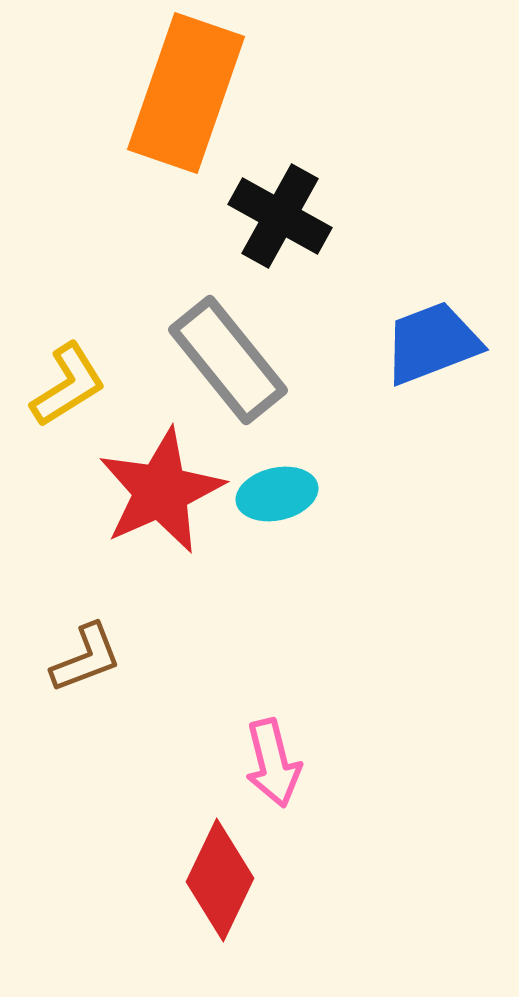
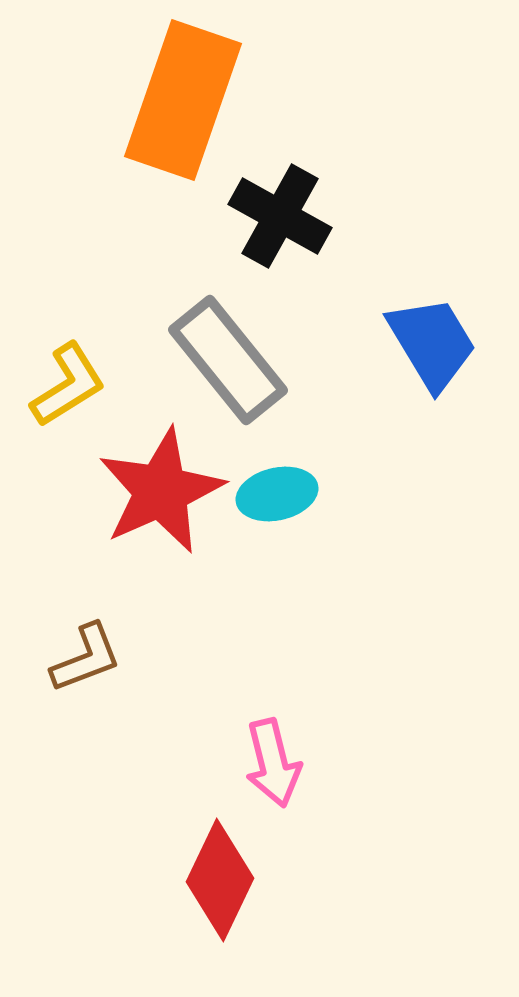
orange rectangle: moved 3 px left, 7 px down
blue trapezoid: rotated 80 degrees clockwise
